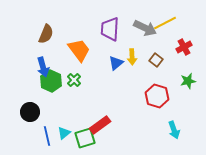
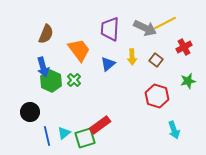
blue triangle: moved 8 px left, 1 px down
